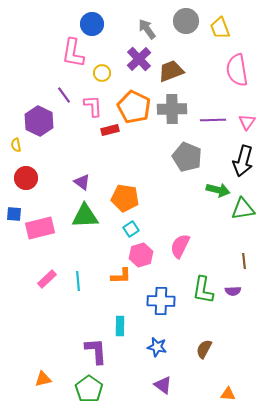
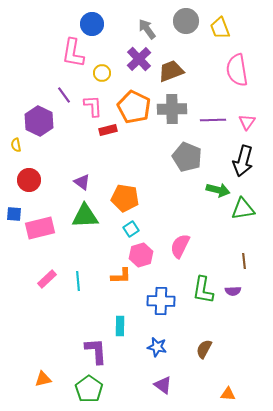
red rectangle at (110, 130): moved 2 px left
red circle at (26, 178): moved 3 px right, 2 px down
